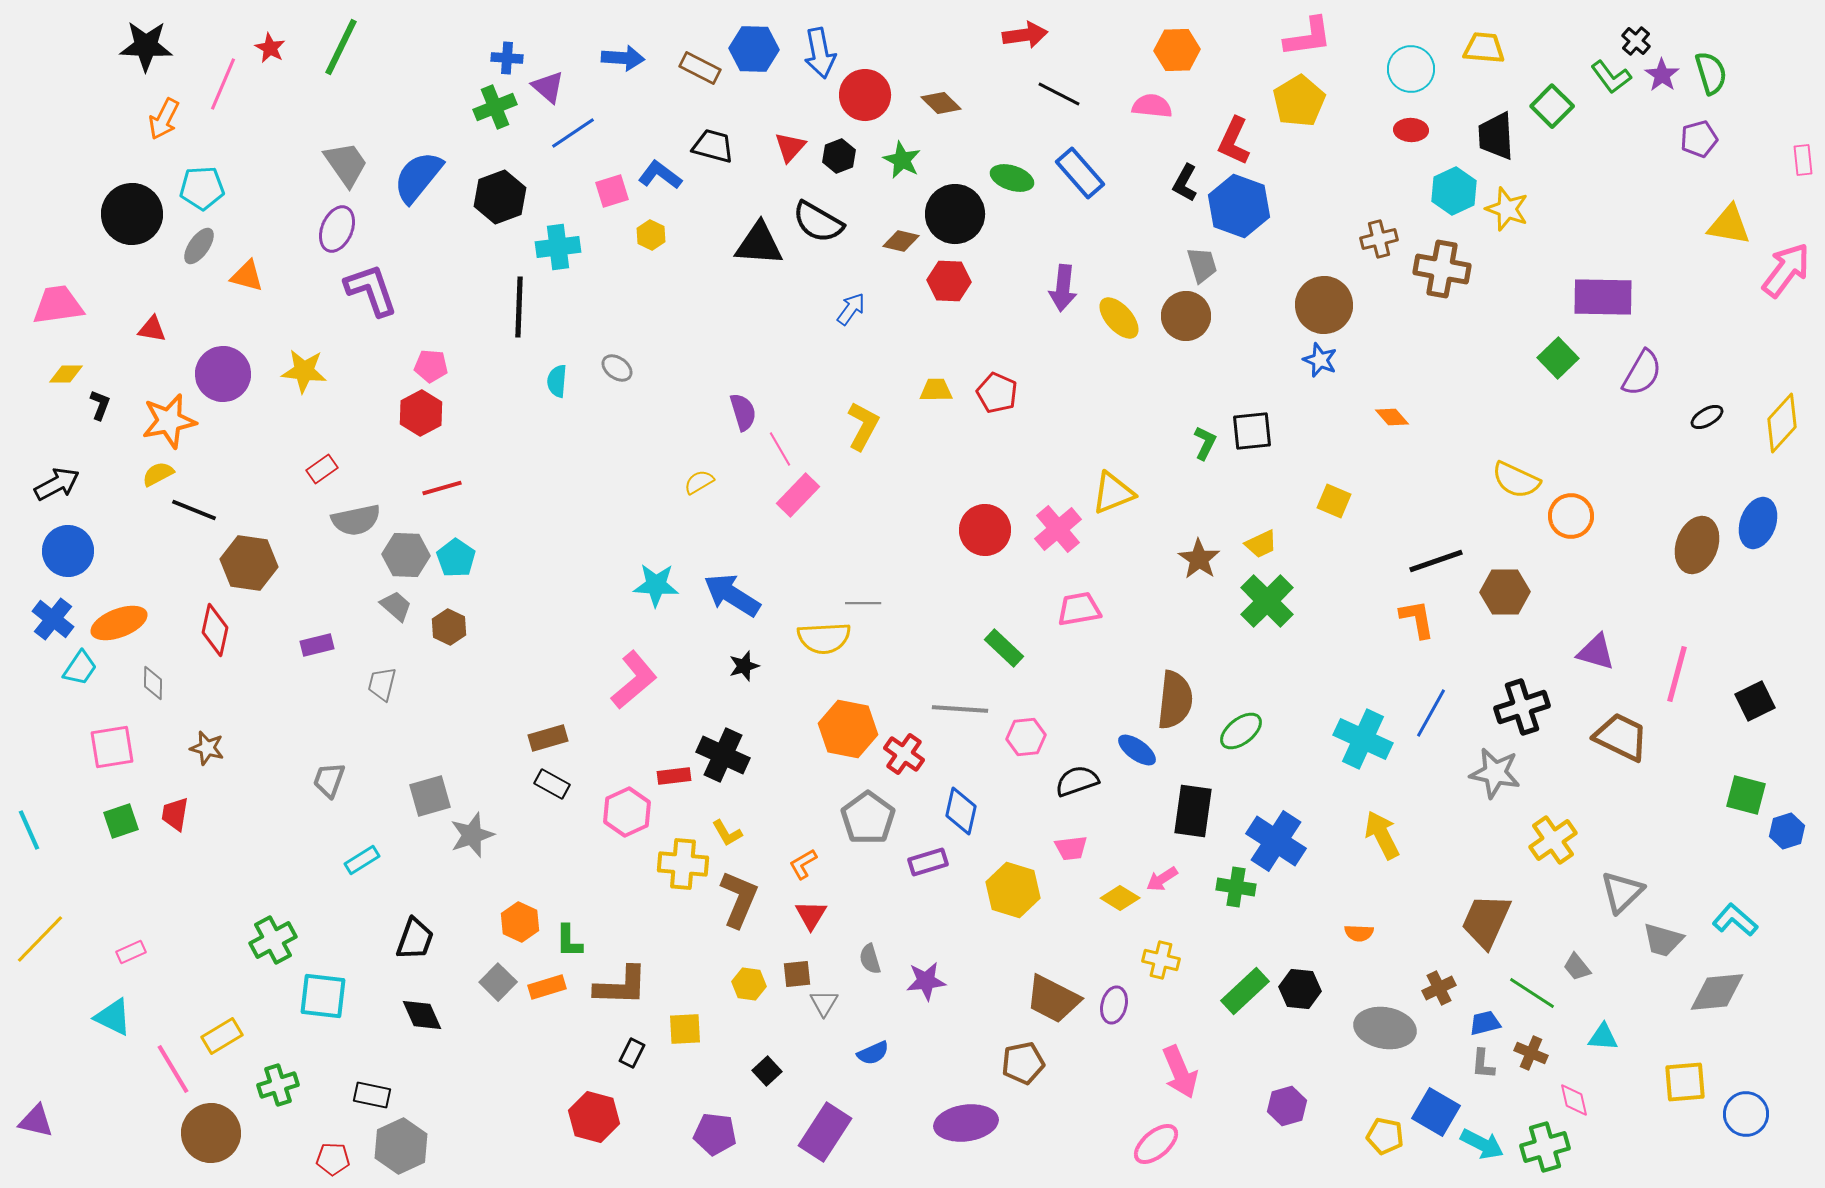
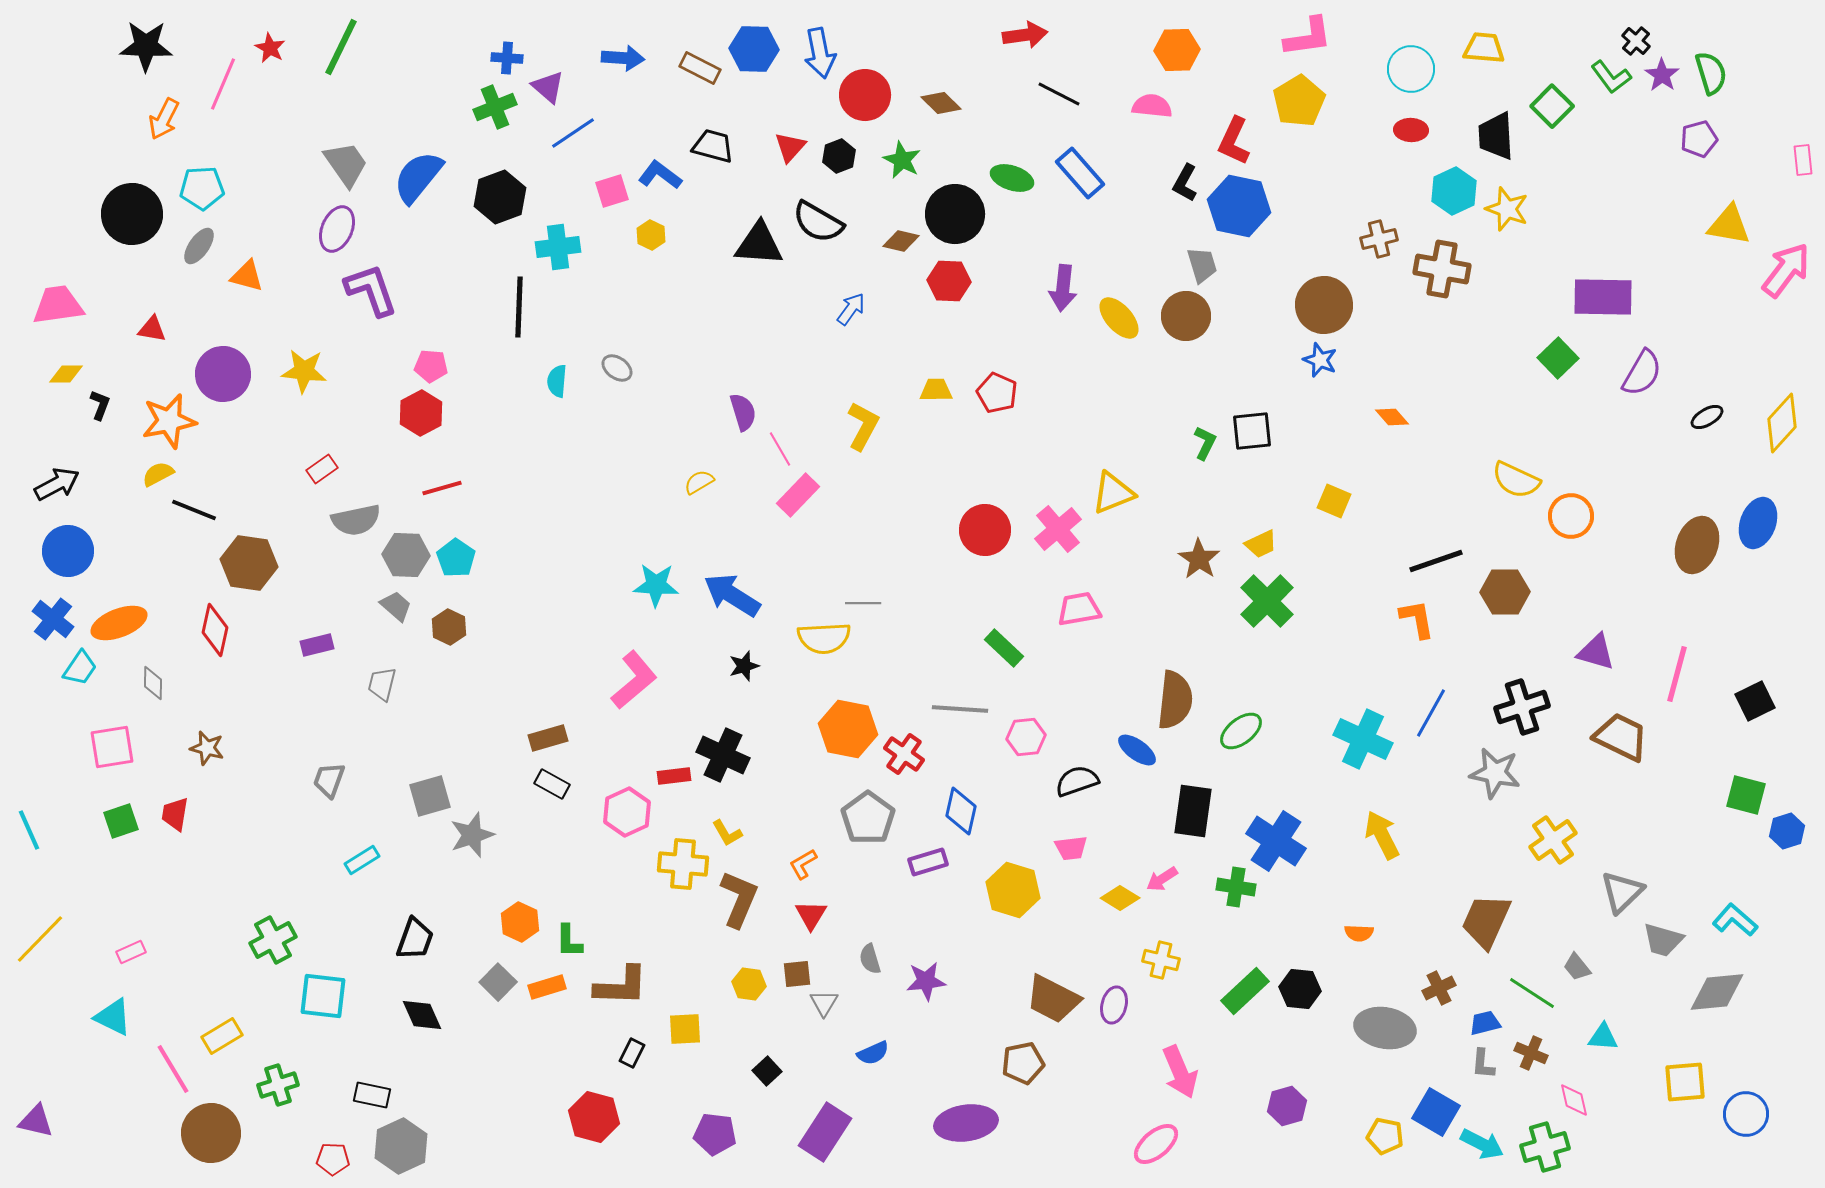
blue hexagon at (1239, 206): rotated 8 degrees counterclockwise
